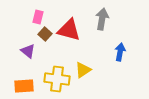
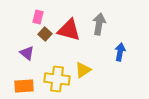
gray arrow: moved 3 px left, 5 px down
purple triangle: moved 1 px left, 2 px down
